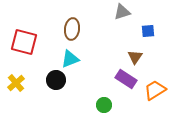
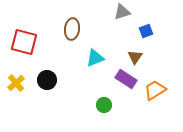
blue square: moved 2 px left; rotated 16 degrees counterclockwise
cyan triangle: moved 25 px right, 1 px up
black circle: moved 9 px left
